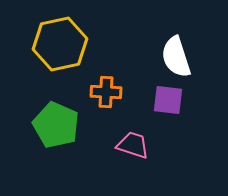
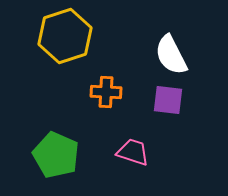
yellow hexagon: moved 5 px right, 8 px up; rotated 6 degrees counterclockwise
white semicircle: moved 5 px left, 2 px up; rotated 9 degrees counterclockwise
green pentagon: moved 30 px down
pink trapezoid: moved 7 px down
